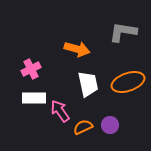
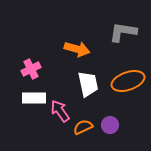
orange ellipse: moved 1 px up
